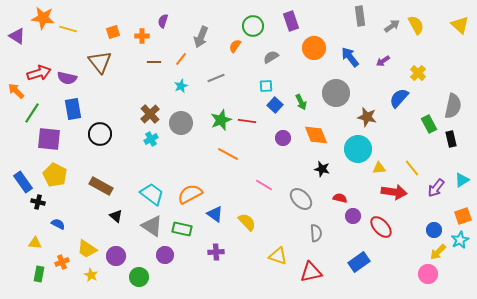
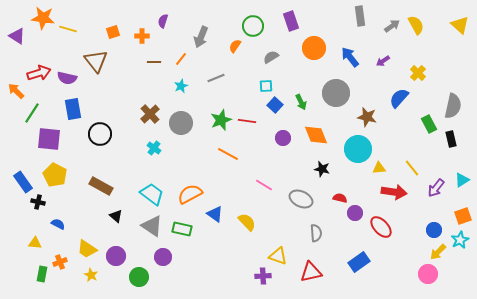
brown triangle at (100, 62): moved 4 px left, 1 px up
cyan cross at (151, 139): moved 3 px right, 9 px down; rotated 24 degrees counterclockwise
gray ellipse at (301, 199): rotated 20 degrees counterclockwise
purple circle at (353, 216): moved 2 px right, 3 px up
purple cross at (216, 252): moved 47 px right, 24 px down
purple circle at (165, 255): moved 2 px left, 2 px down
orange cross at (62, 262): moved 2 px left
green rectangle at (39, 274): moved 3 px right
